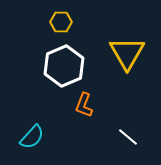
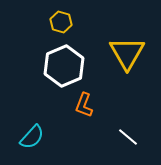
yellow hexagon: rotated 15 degrees clockwise
